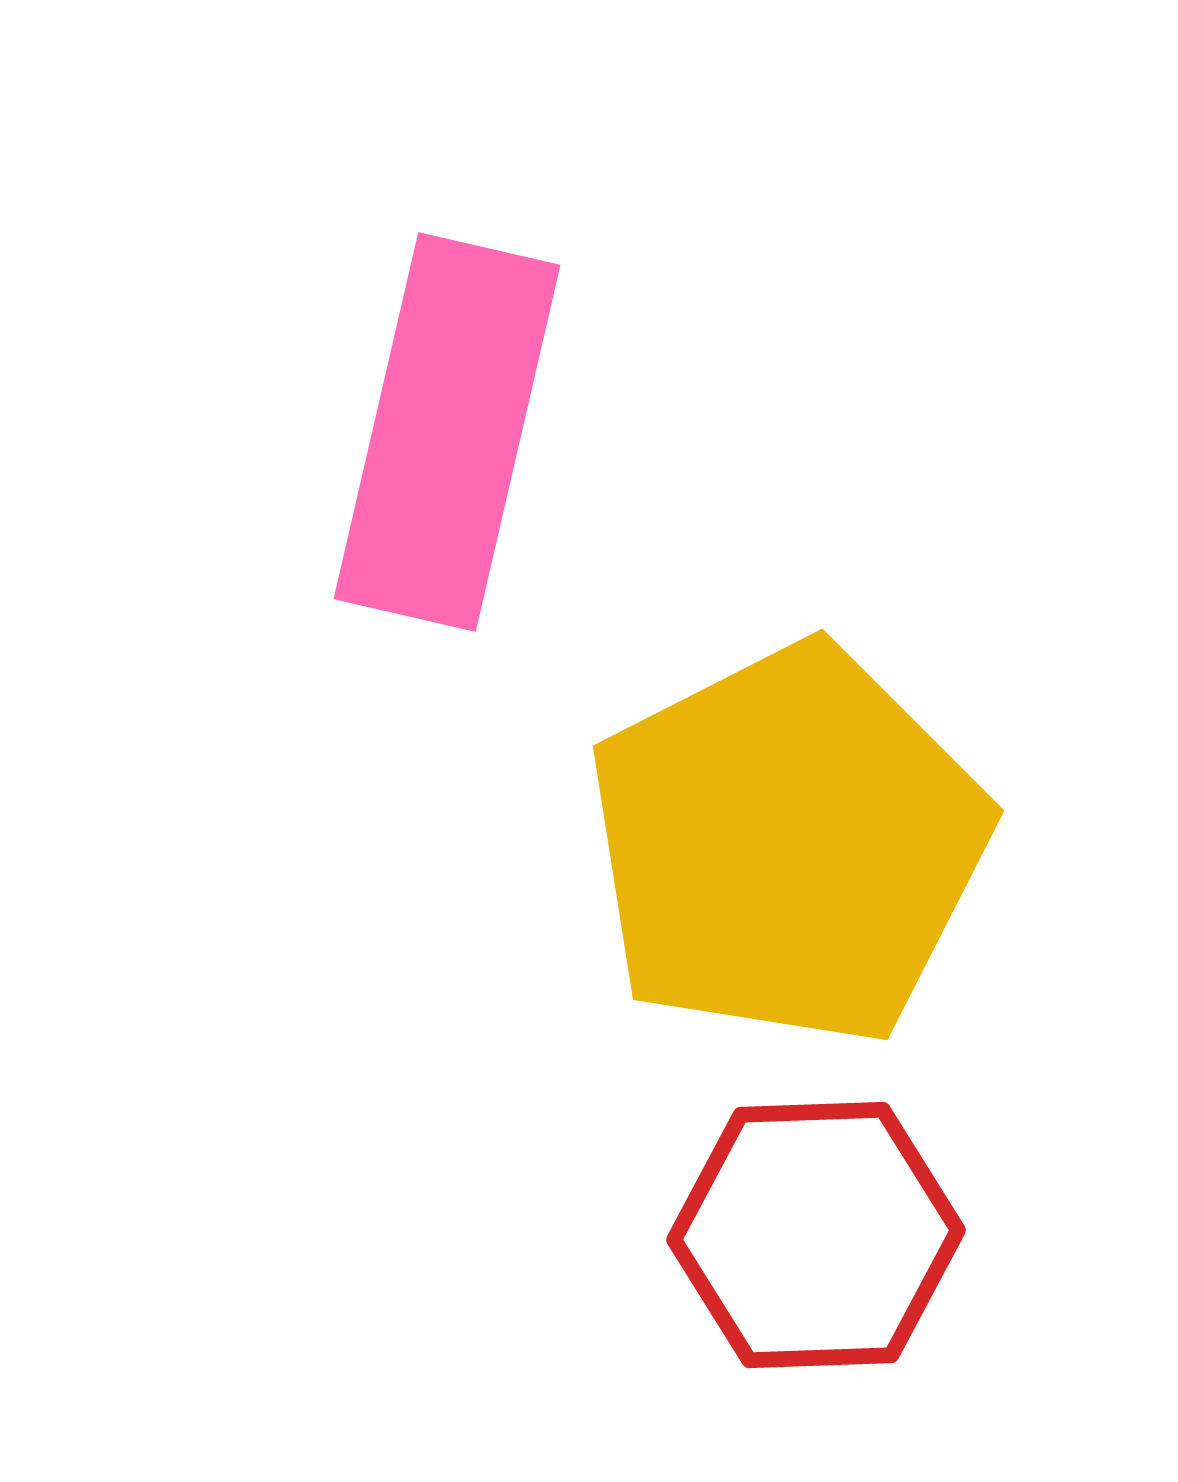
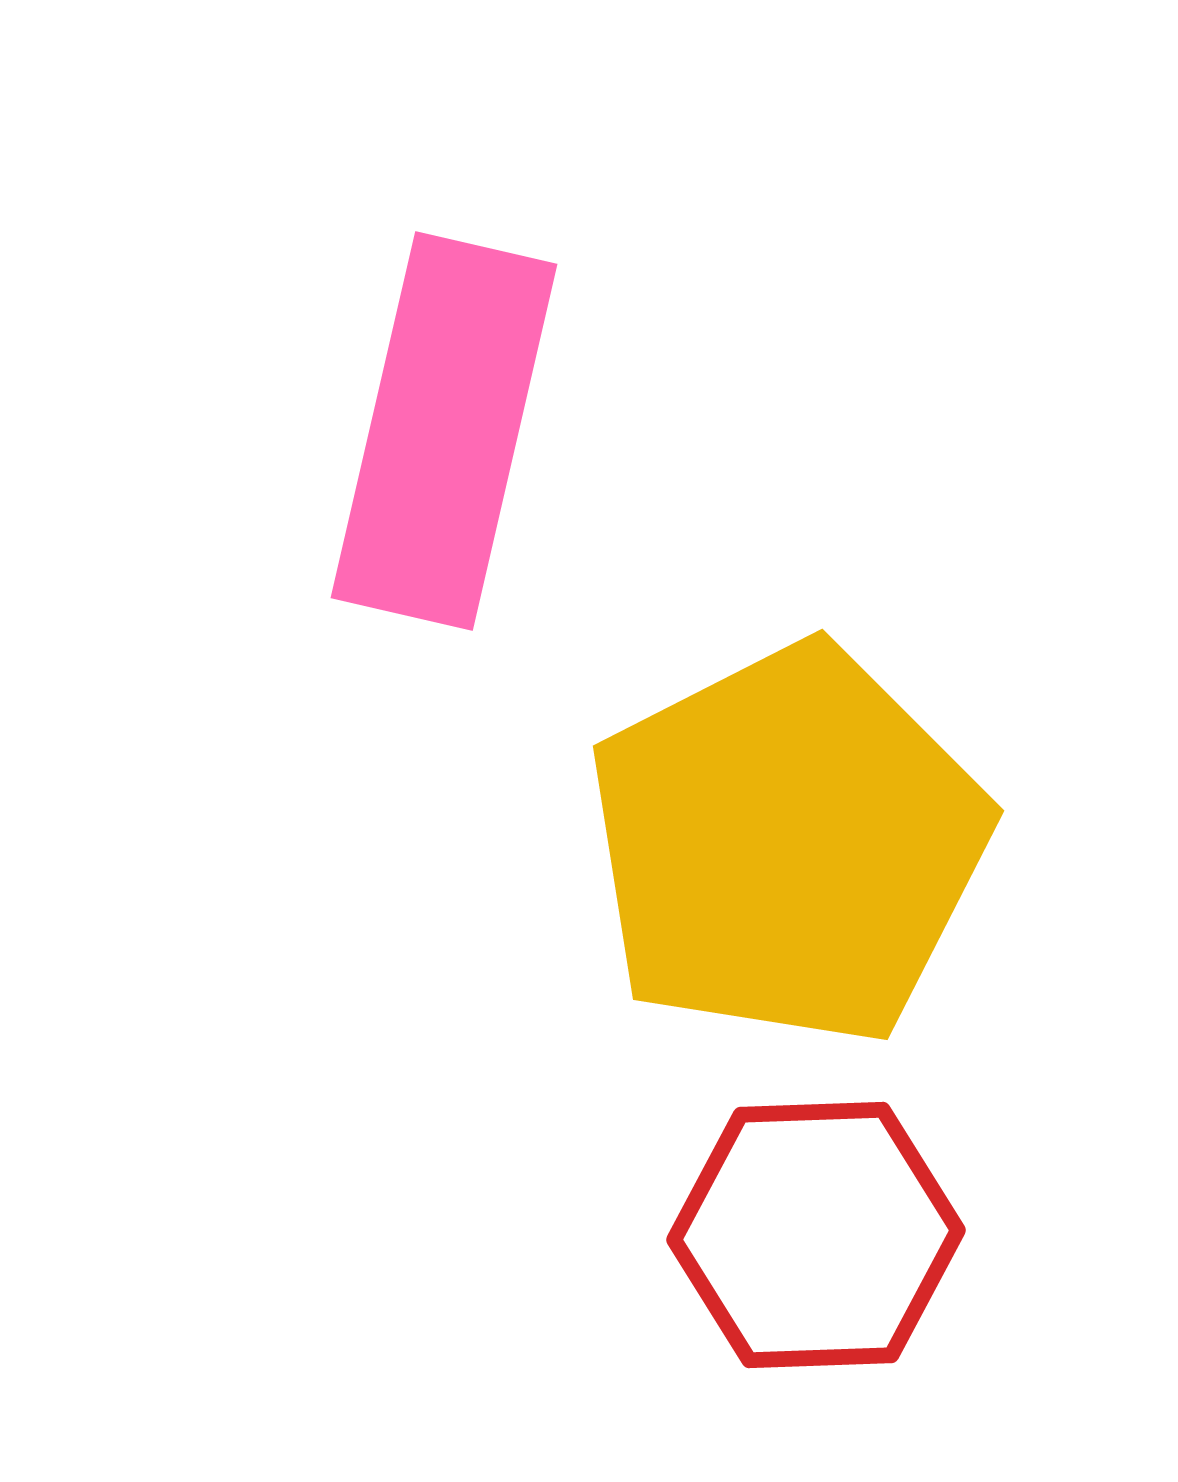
pink rectangle: moved 3 px left, 1 px up
